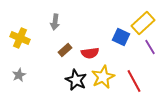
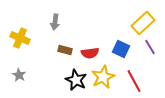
blue square: moved 12 px down
brown rectangle: rotated 56 degrees clockwise
gray star: rotated 16 degrees counterclockwise
